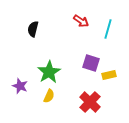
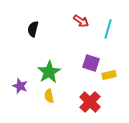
yellow semicircle: rotated 144 degrees clockwise
